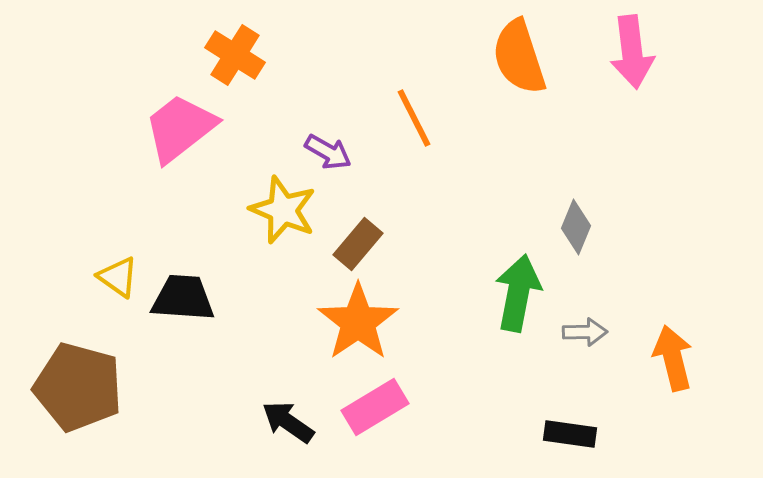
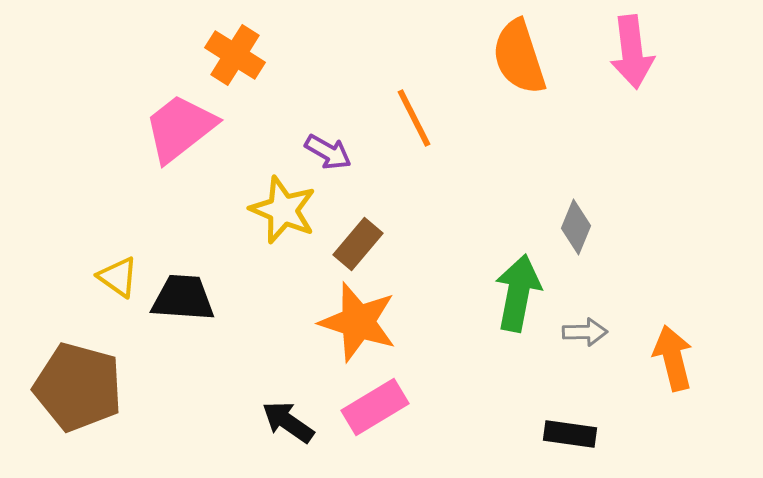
orange star: rotated 20 degrees counterclockwise
